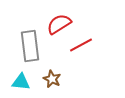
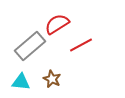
red semicircle: moved 2 px left
gray rectangle: rotated 56 degrees clockwise
